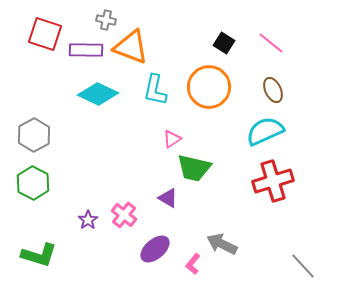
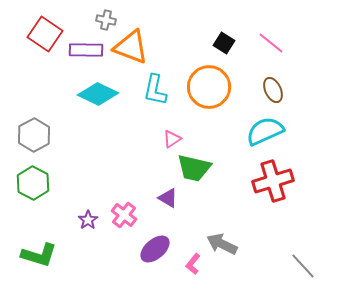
red square: rotated 16 degrees clockwise
